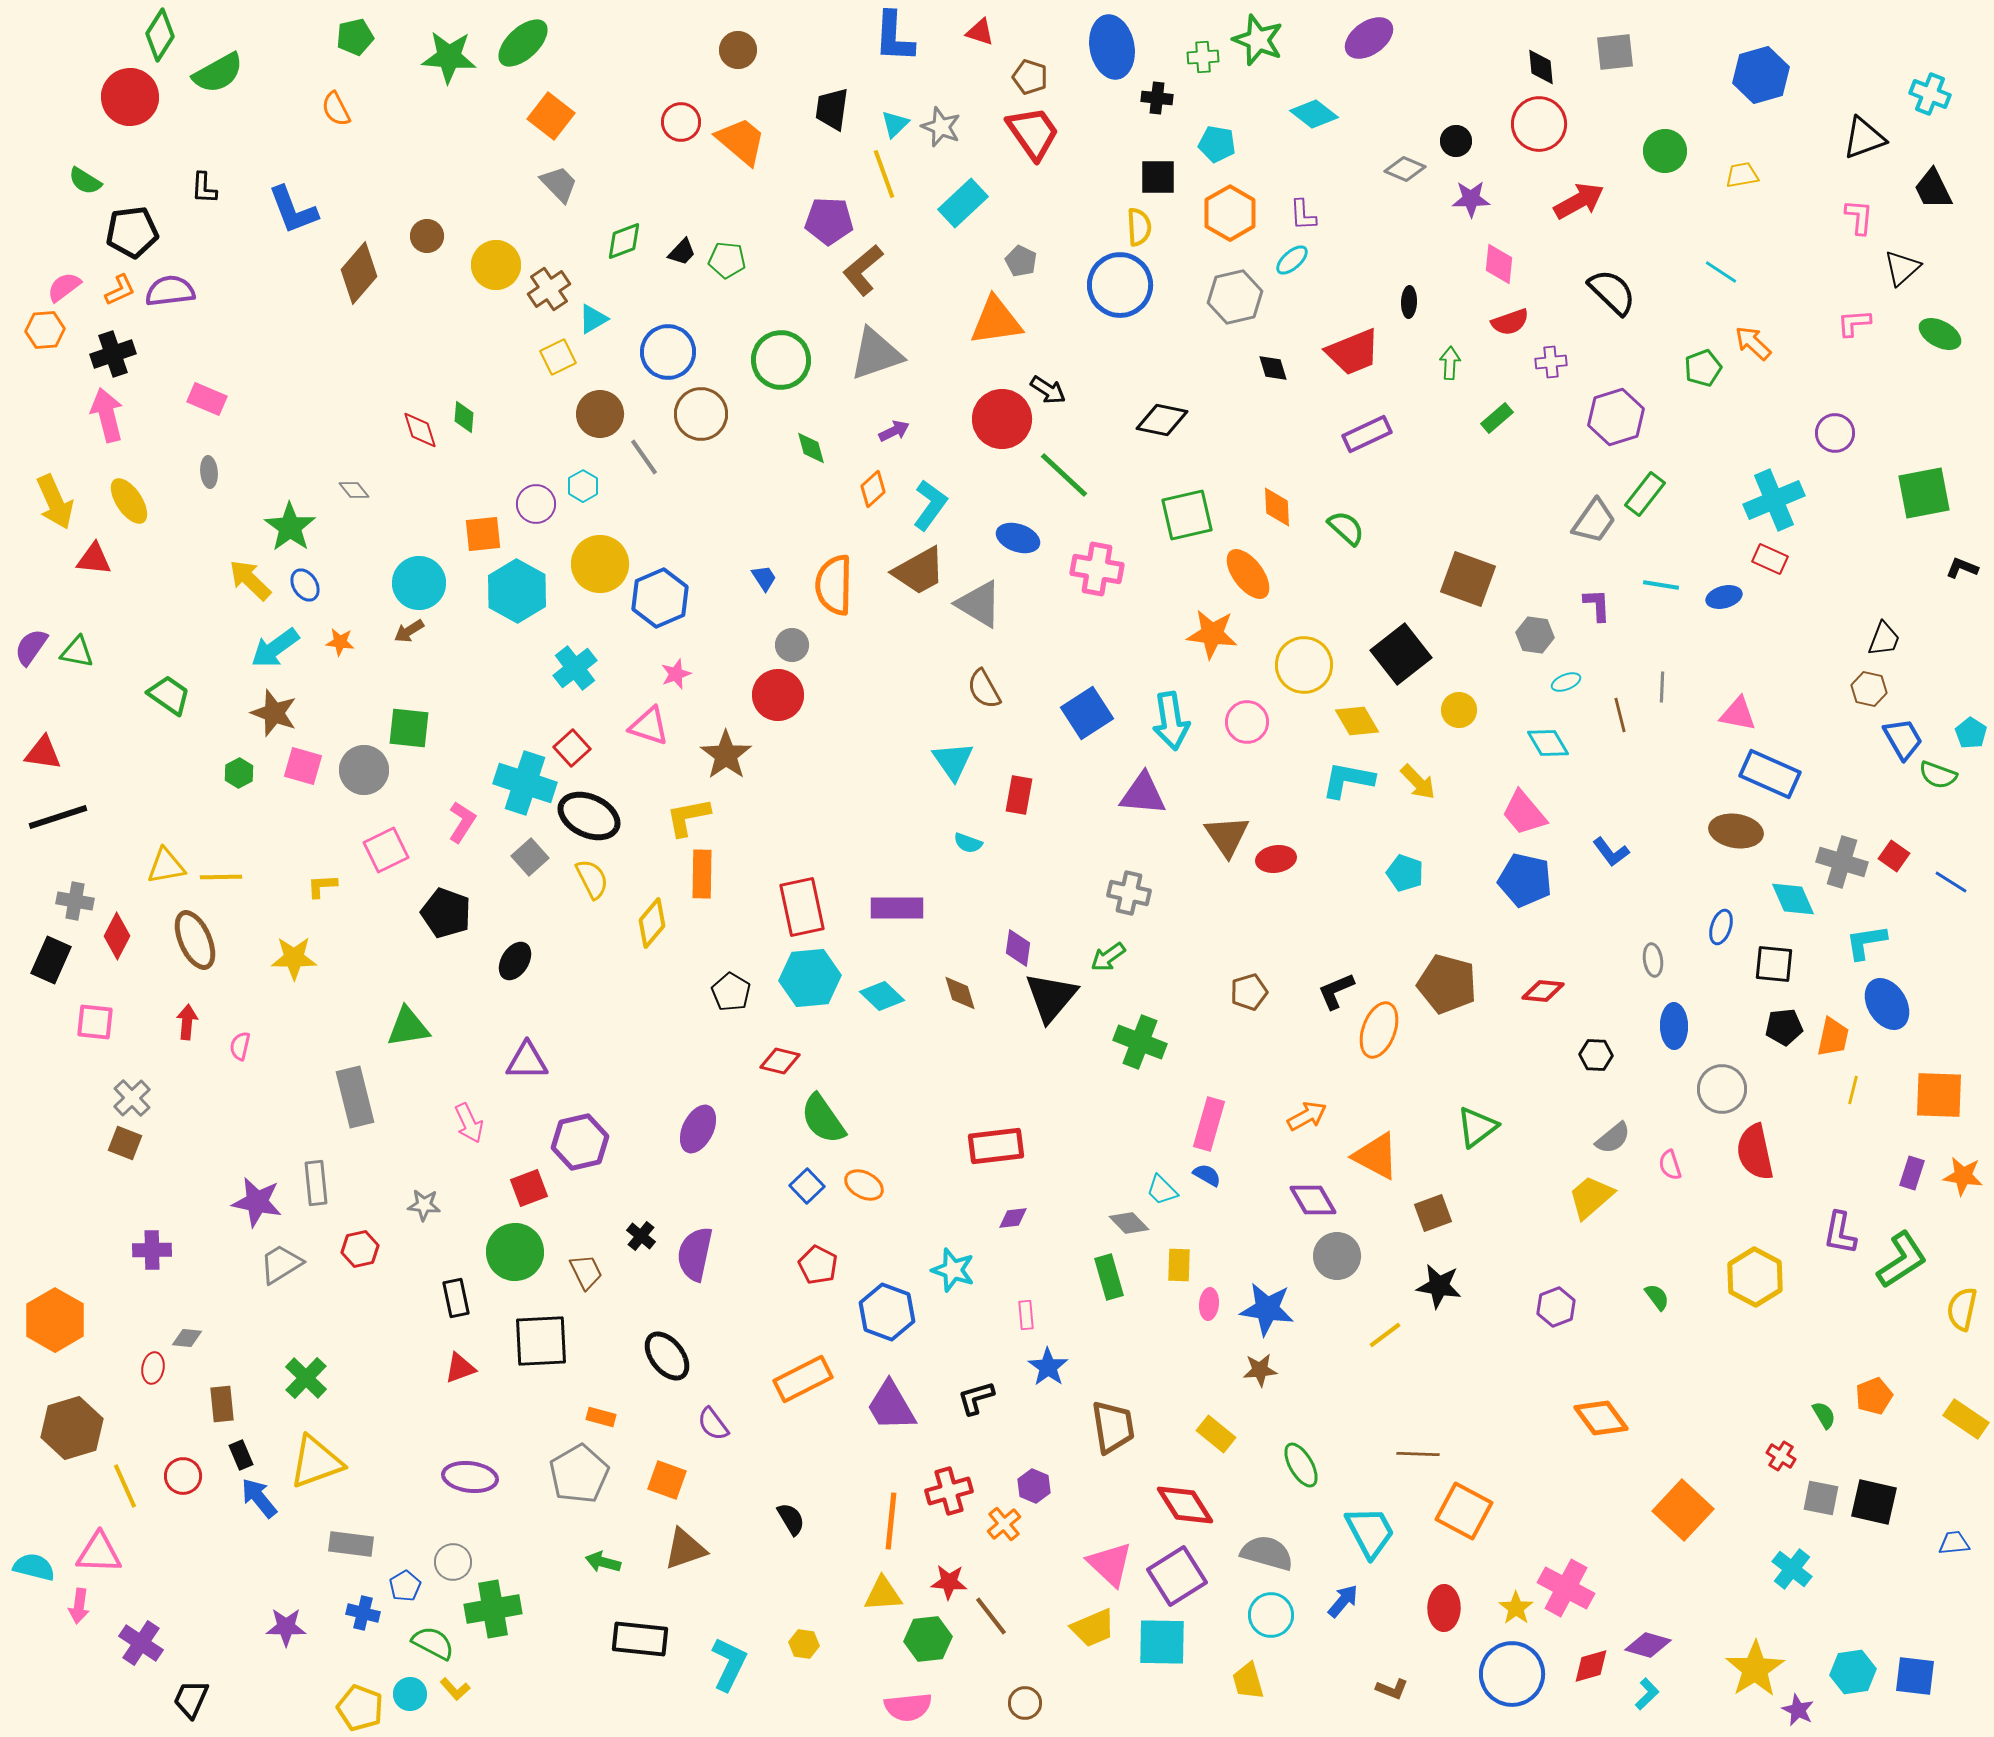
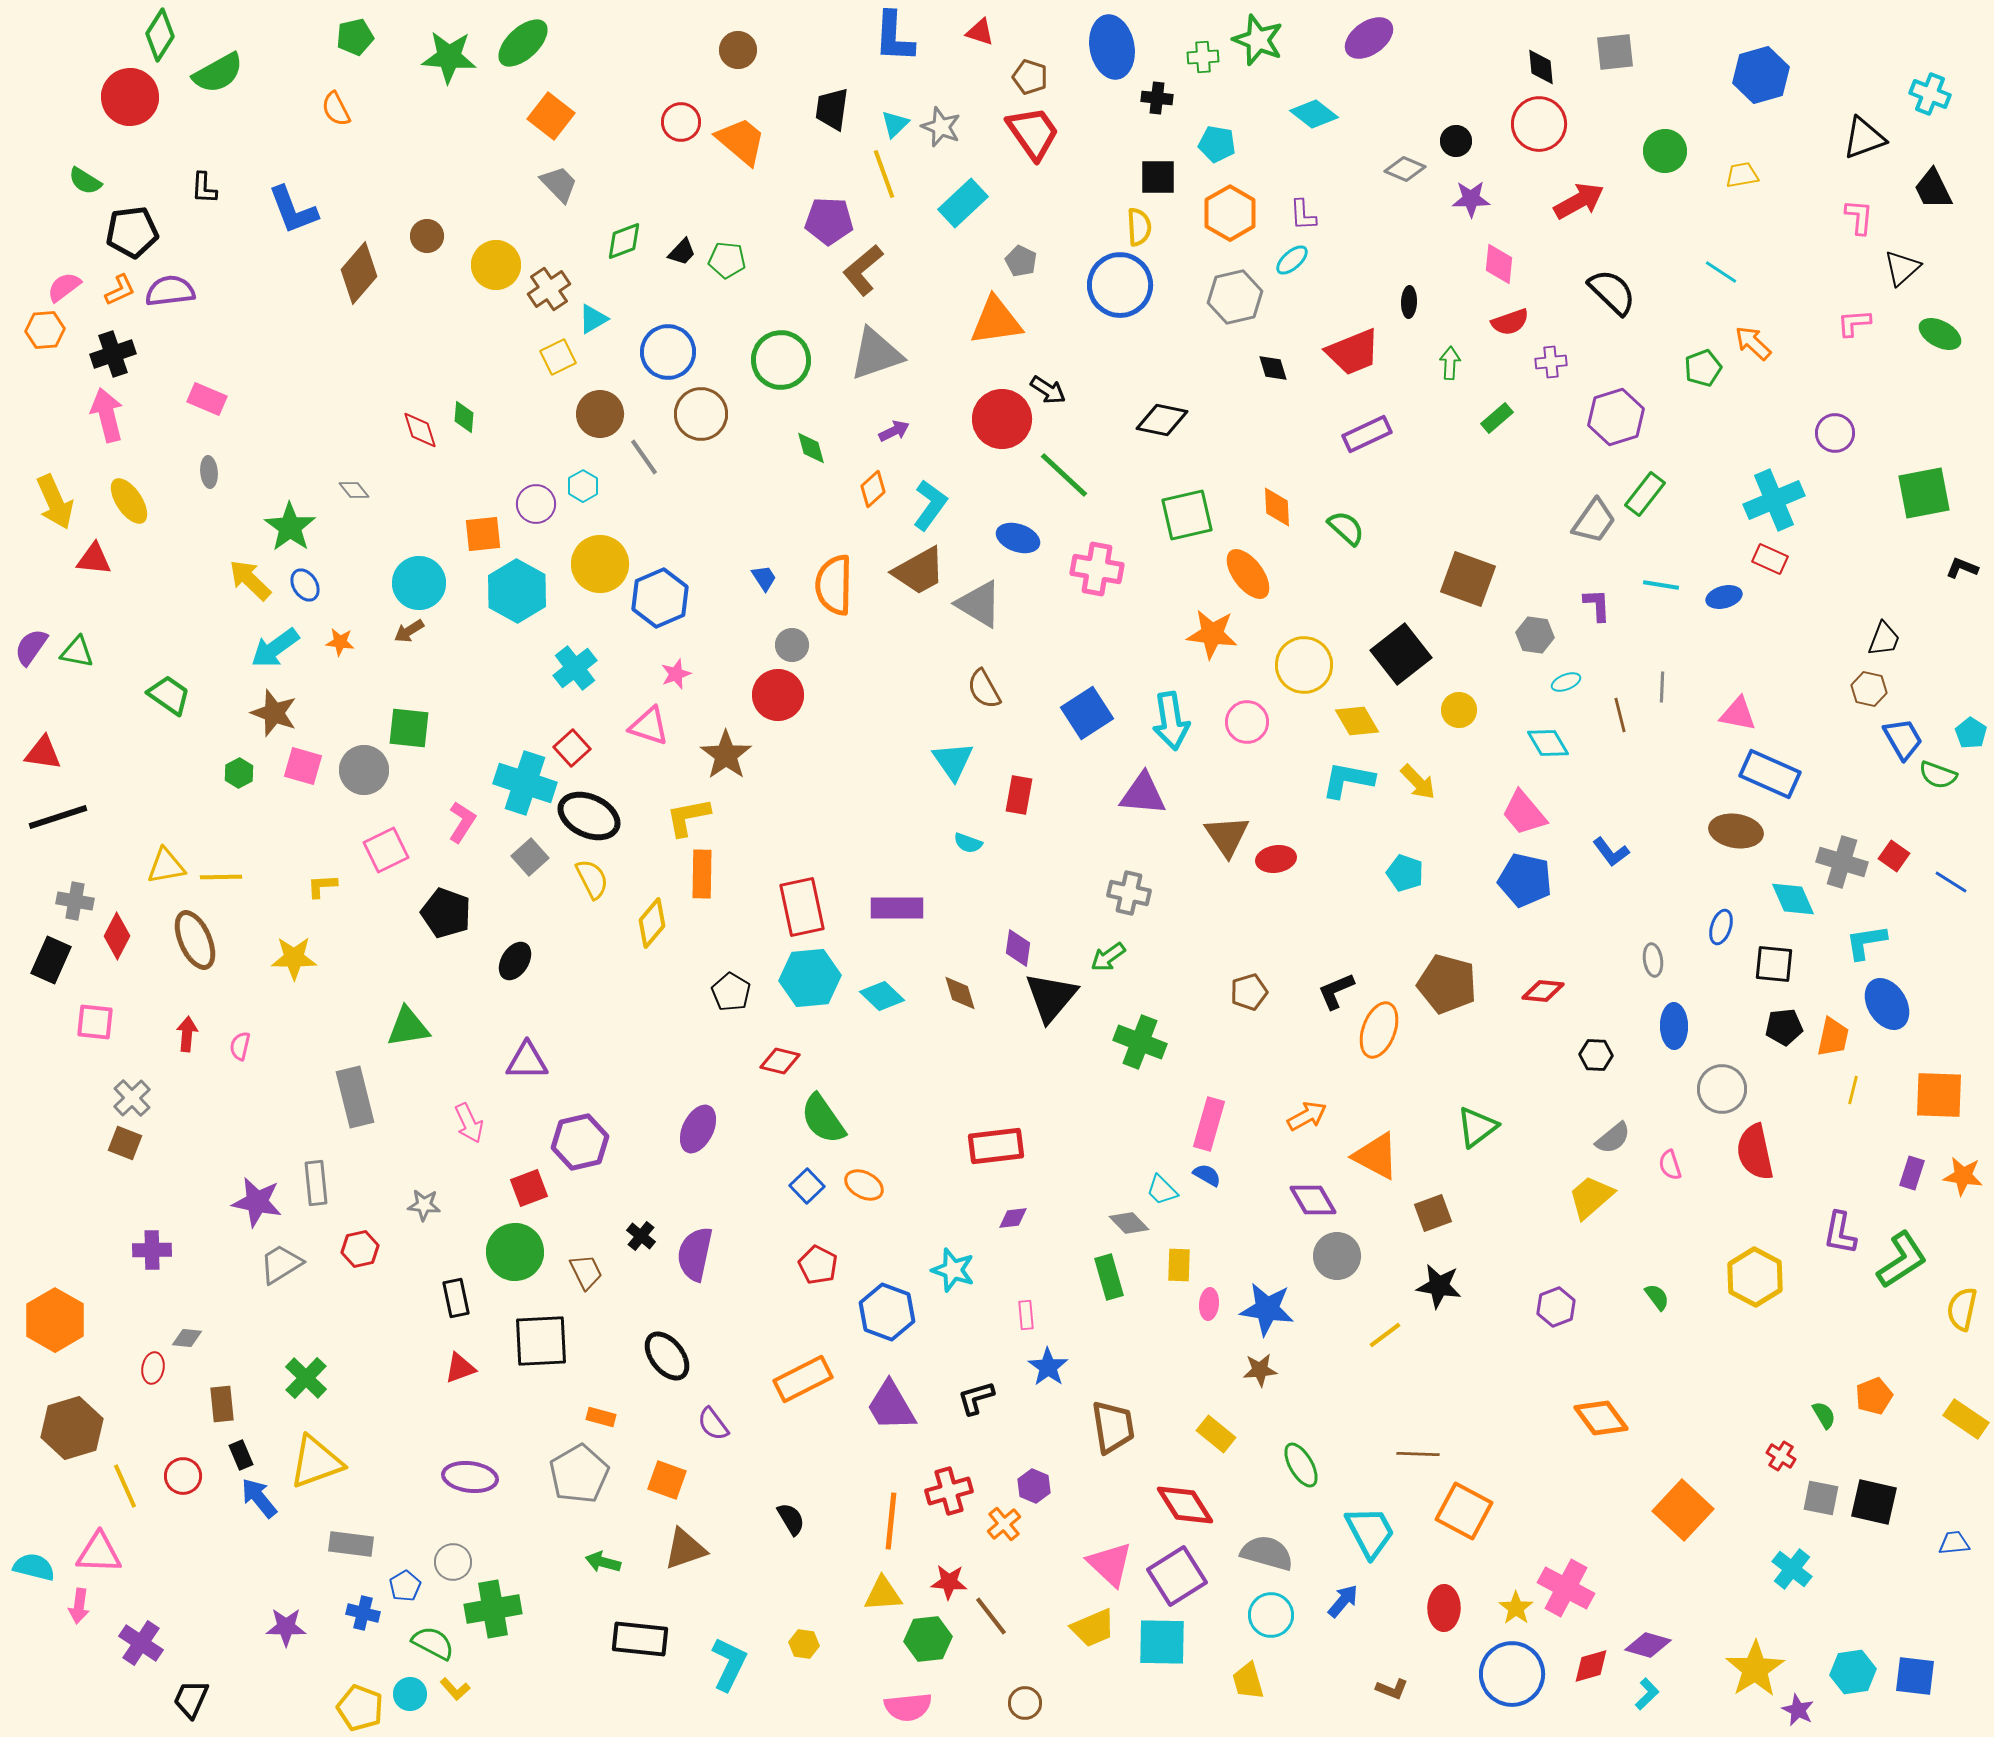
red arrow at (187, 1022): moved 12 px down
